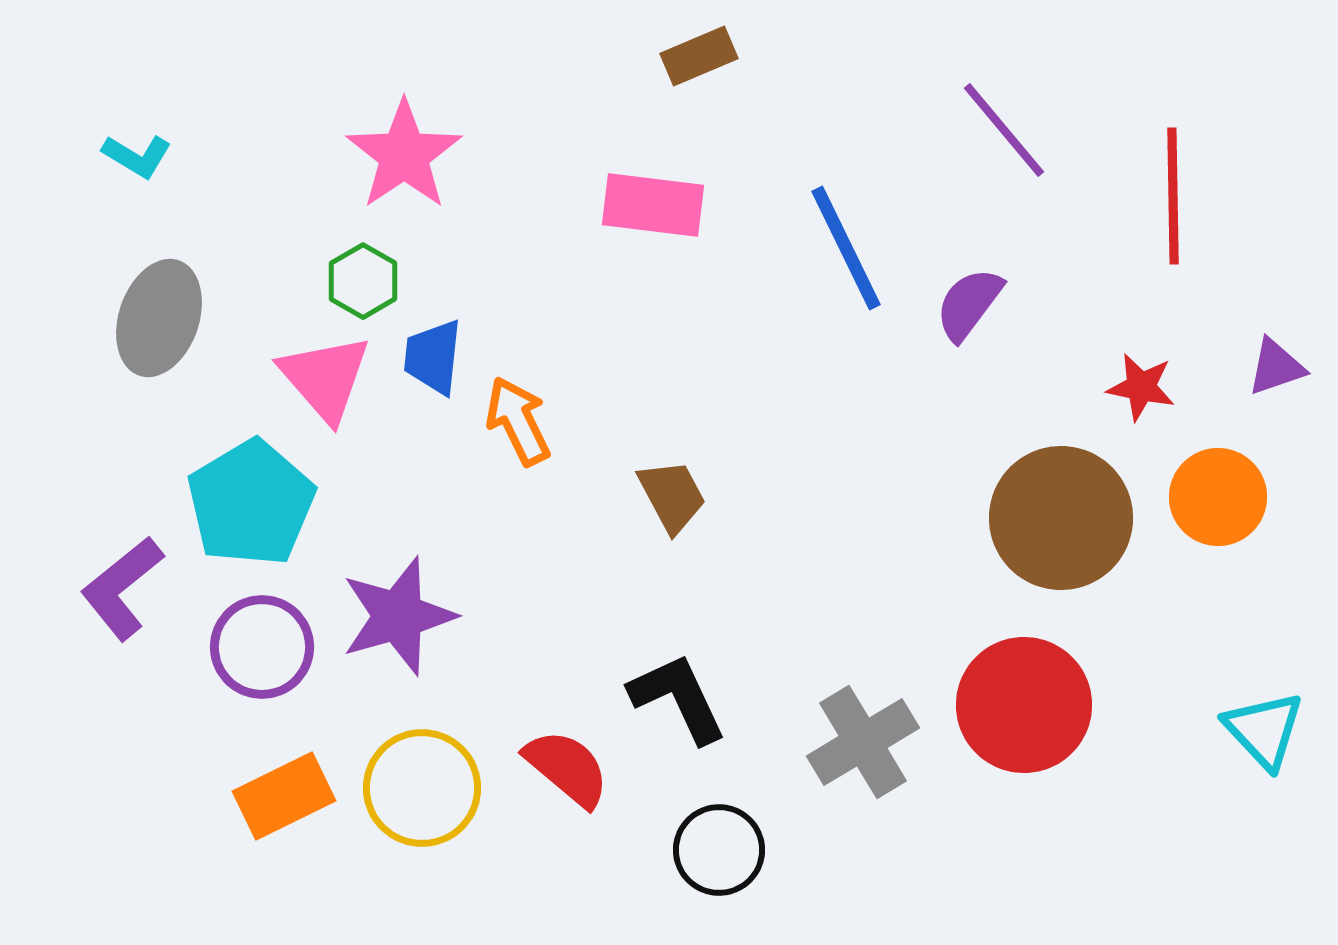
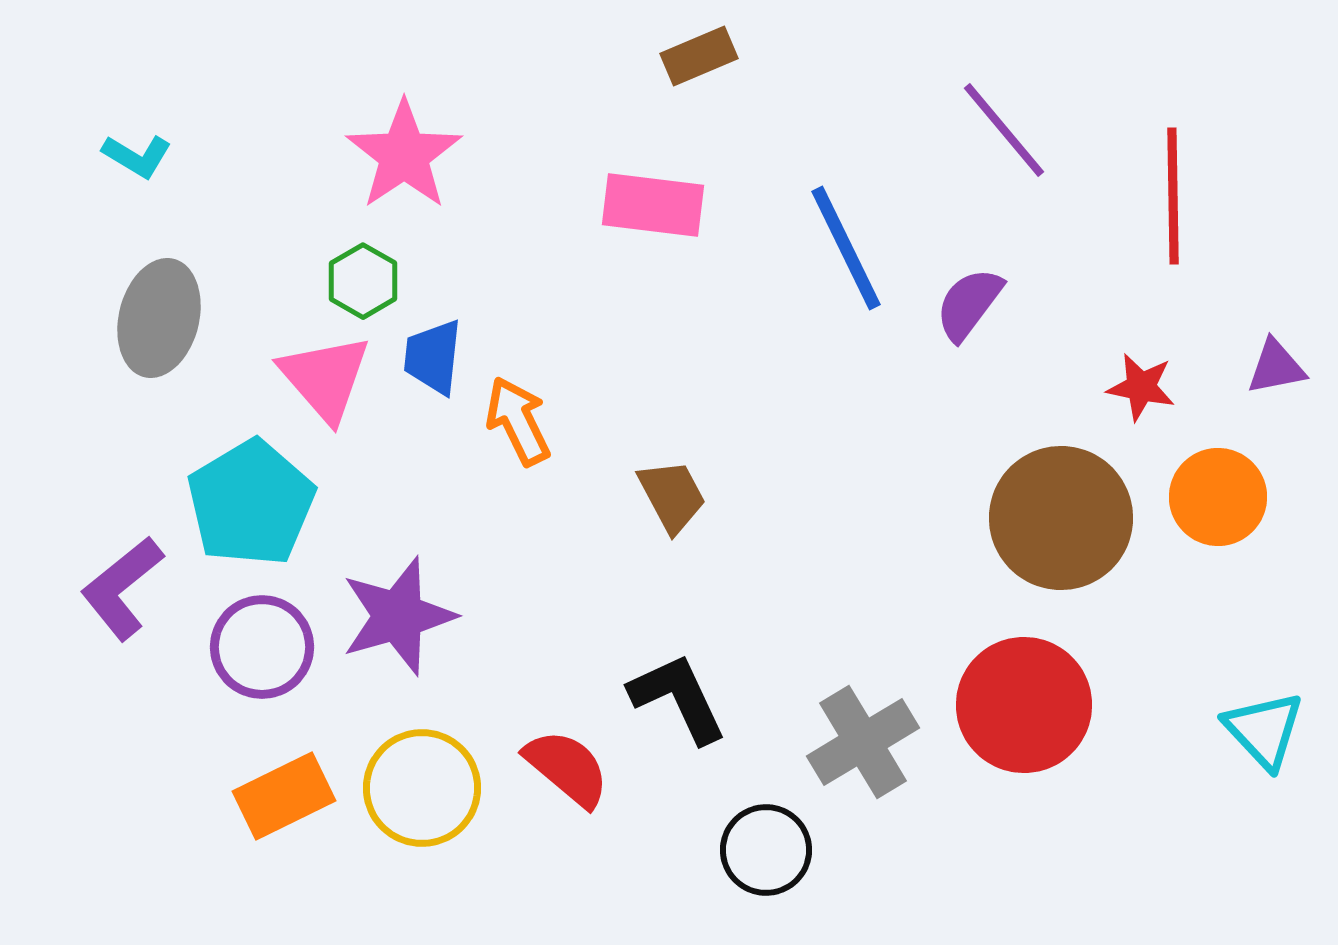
gray ellipse: rotated 5 degrees counterclockwise
purple triangle: rotated 8 degrees clockwise
black circle: moved 47 px right
